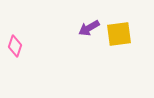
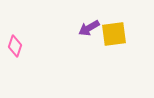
yellow square: moved 5 px left
